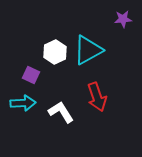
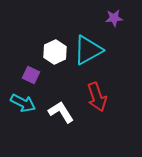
purple star: moved 9 px left, 1 px up
cyan arrow: rotated 30 degrees clockwise
